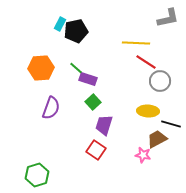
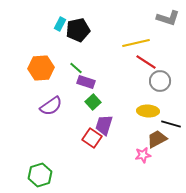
gray L-shape: rotated 30 degrees clockwise
black pentagon: moved 2 px right, 1 px up
yellow line: rotated 16 degrees counterclockwise
purple rectangle: moved 2 px left, 3 px down
purple semicircle: moved 2 px up; rotated 35 degrees clockwise
red square: moved 4 px left, 12 px up
pink star: rotated 21 degrees counterclockwise
green hexagon: moved 3 px right
